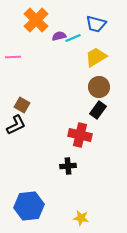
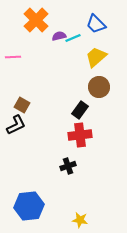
blue trapezoid: rotated 30 degrees clockwise
yellow trapezoid: rotated 10 degrees counterclockwise
black rectangle: moved 18 px left
red cross: rotated 20 degrees counterclockwise
black cross: rotated 14 degrees counterclockwise
yellow star: moved 1 px left, 2 px down
